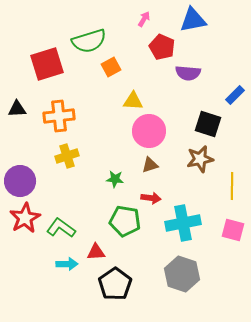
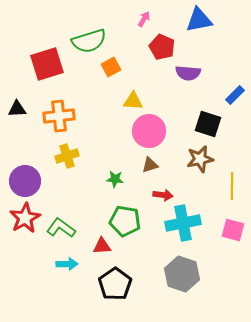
blue triangle: moved 6 px right
purple circle: moved 5 px right
red arrow: moved 12 px right, 3 px up
red triangle: moved 6 px right, 6 px up
